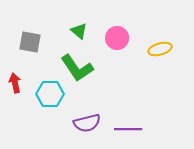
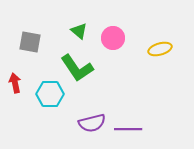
pink circle: moved 4 px left
purple semicircle: moved 5 px right
